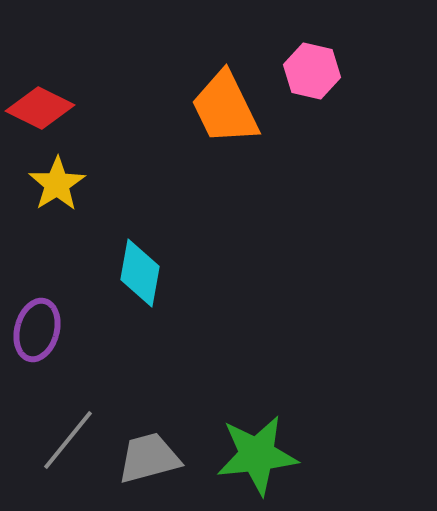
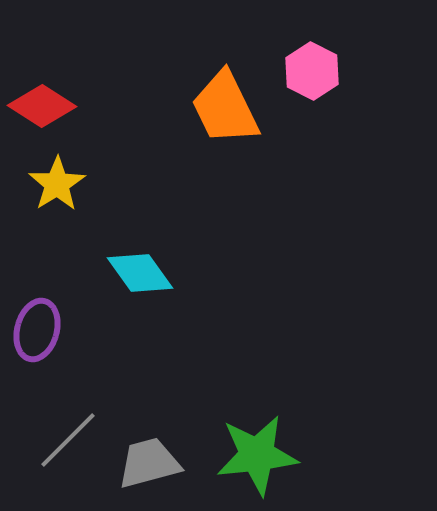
pink hexagon: rotated 14 degrees clockwise
red diamond: moved 2 px right, 2 px up; rotated 6 degrees clockwise
cyan diamond: rotated 46 degrees counterclockwise
gray line: rotated 6 degrees clockwise
gray trapezoid: moved 5 px down
